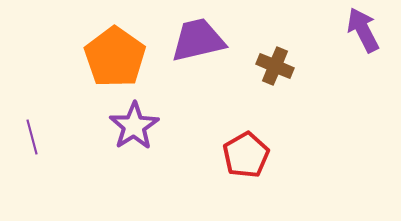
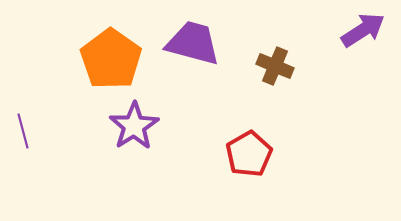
purple arrow: rotated 84 degrees clockwise
purple trapezoid: moved 5 px left, 3 px down; rotated 28 degrees clockwise
orange pentagon: moved 4 px left, 2 px down
purple line: moved 9 px left, 6 px up
red pentagon: moved 3 px right, 1 px up
